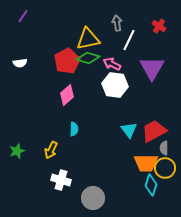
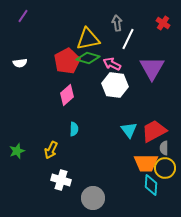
red cross: moved 4 px right, 3 px up
white line: moved 1 px left, 1 px up
cyan diamond: rotated 15 degrees counterclockwise
